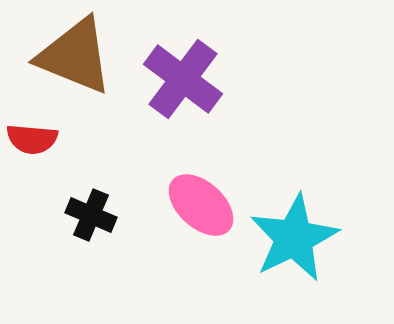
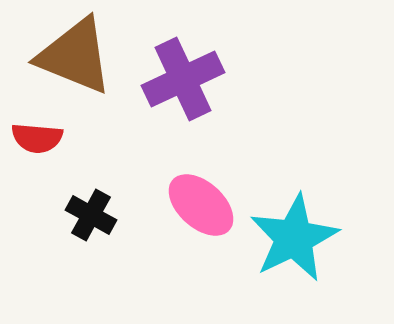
purple cross: rotated 28 degrees clockwise
red semicircle: moved 5 px right, 1 px up
black cross: rotated 6 degrees clockwise
